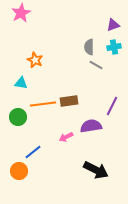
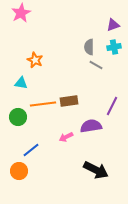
blue line: moved 2 px left, 2 px up
